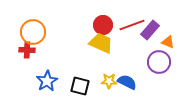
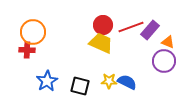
red line: moved 1 px left, 2 px down
purple circle: moved 5 px right, 1 px up
